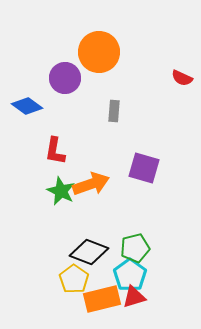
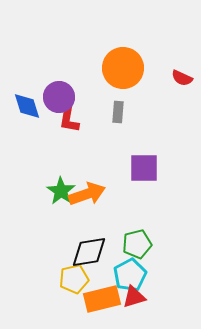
orange circle: moved 24 px right, 16 px down
purple circle: moved 6 px left, 19 px down
blue diamond: rotated 36 degrees clockwise
gray rectangle: moved 4 px right, 1 px down
red L-shape: moved 14 px right, 32 px up
purple square: rotated 16 degrees counterclockwise
orange arrow: moved 4 px left, 10 px down
green star: rotated 8 degrees clockwise
green pentagon: moved 2 px right, 4 px up
black diamond: rotated 30 degrees counterclockwise
cyan pentagon: rotated 8 degrees clockwise
yellow pentagon: rotated 24 degrees clockwise
